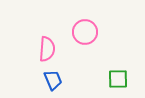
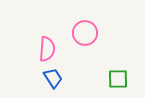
pink circle: moved 1 px down
blue trapezoid: moved 2 px up; rotated 10 degrees counterclockwise
